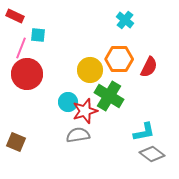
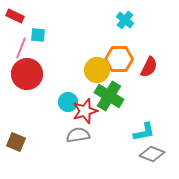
yellow circle: moved 7 px right
gray diamond: rotated 15 degrees counterclockwise
